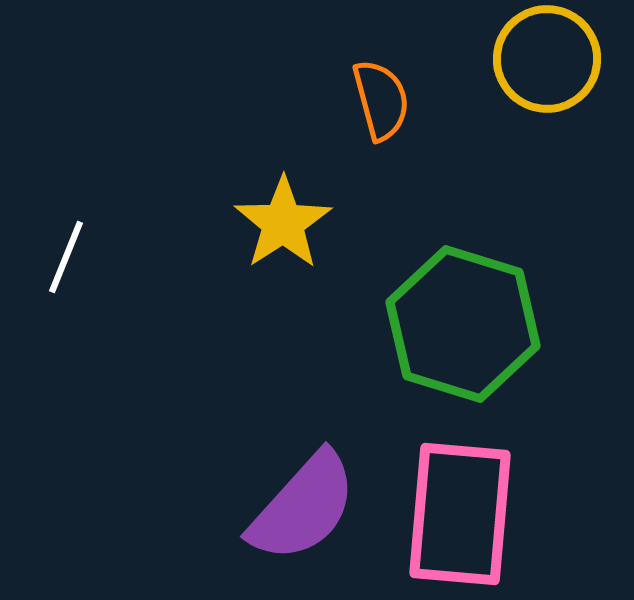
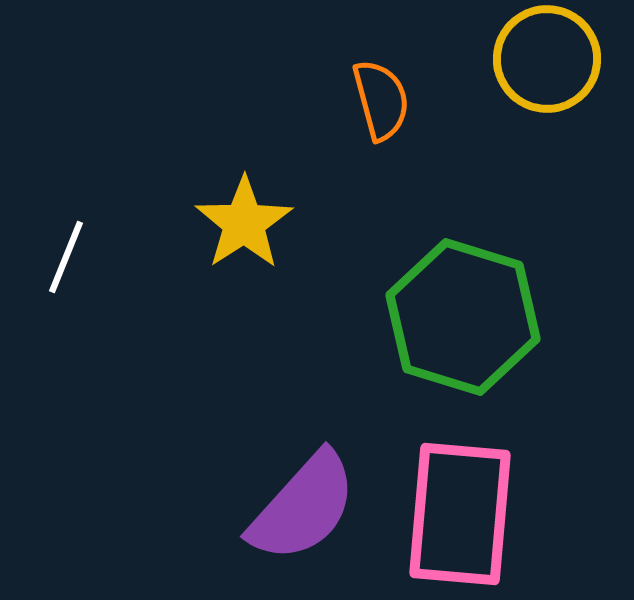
yellow star: moved 39 px left
green hexagon: moved 7 px up
